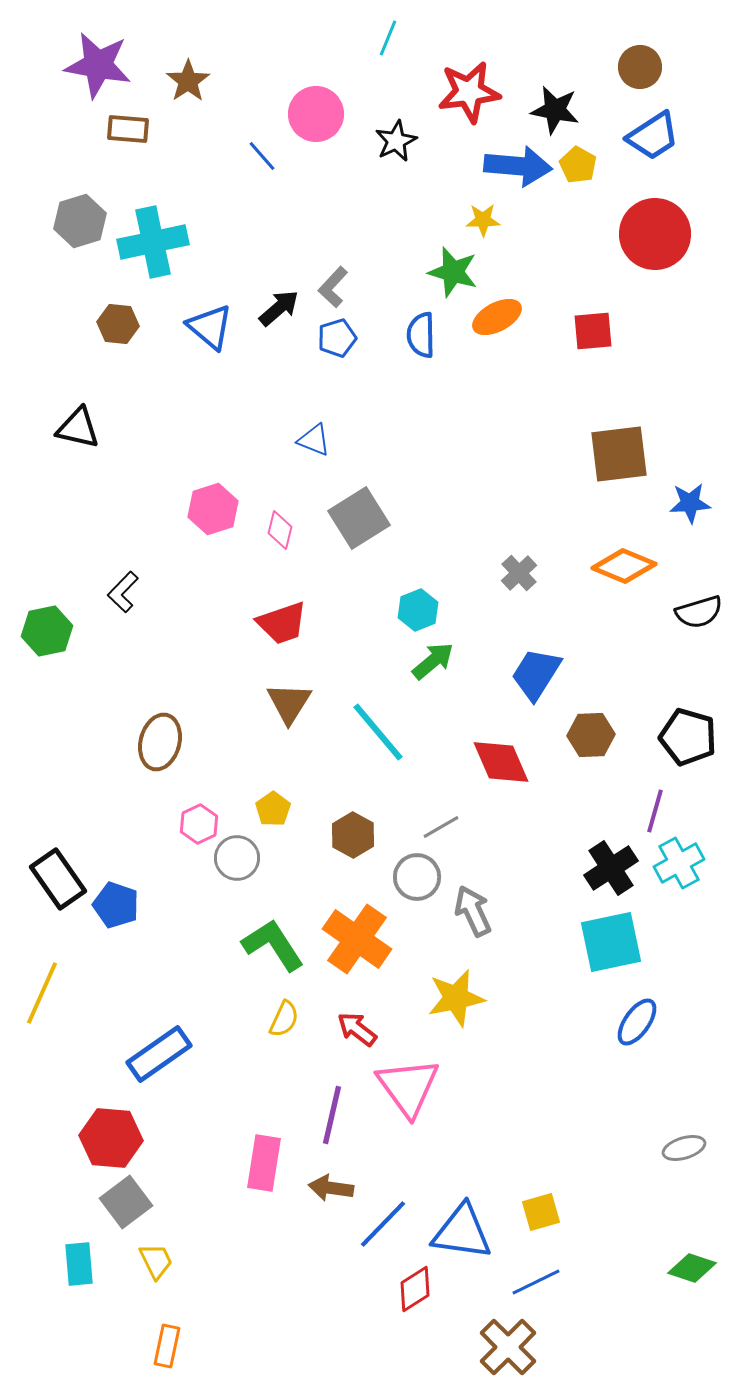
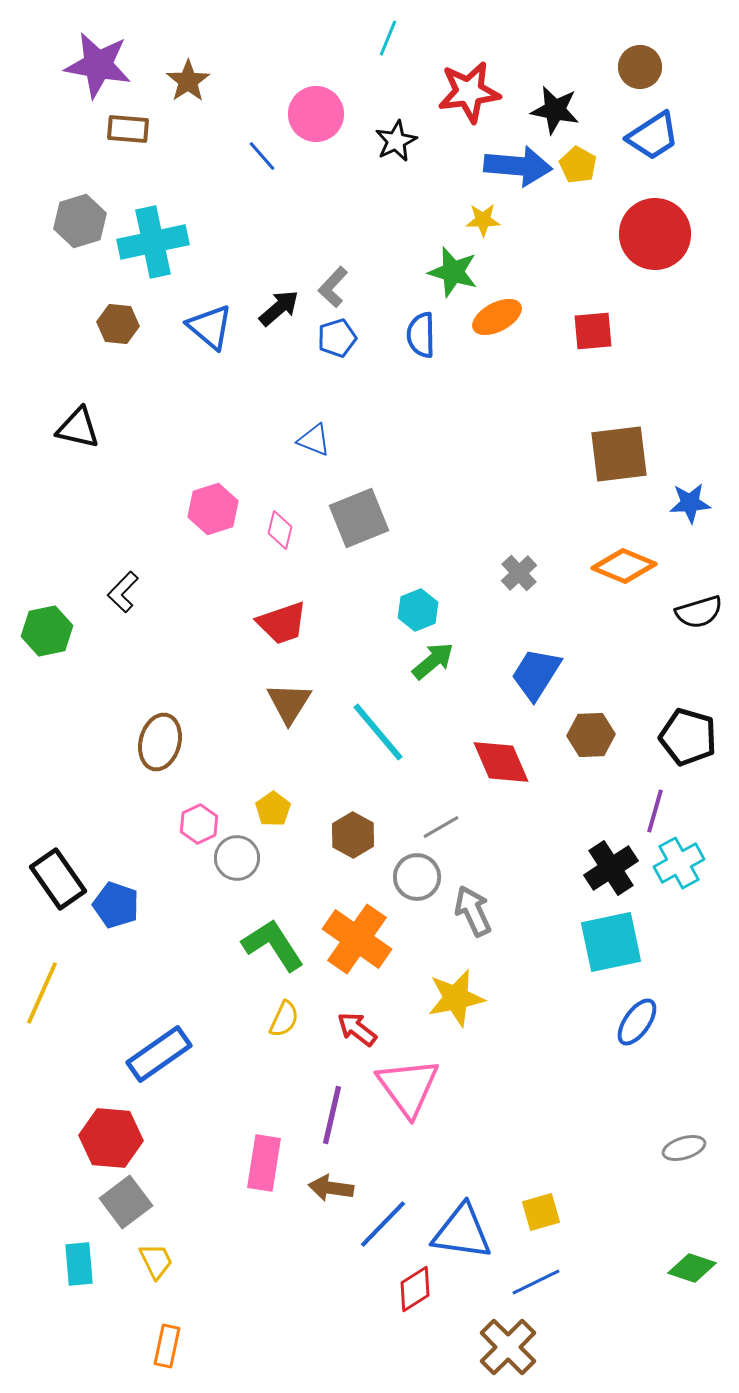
gray square at (359, 518): rotated 10 degrees clockwise
